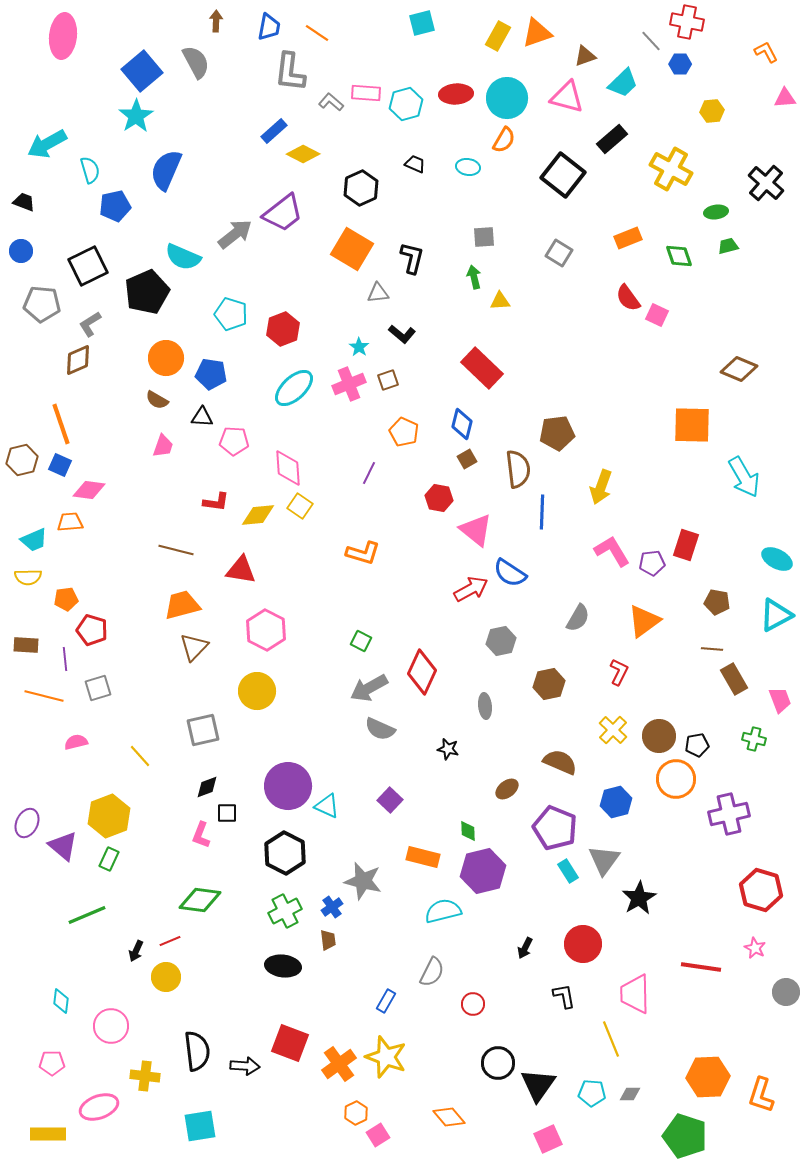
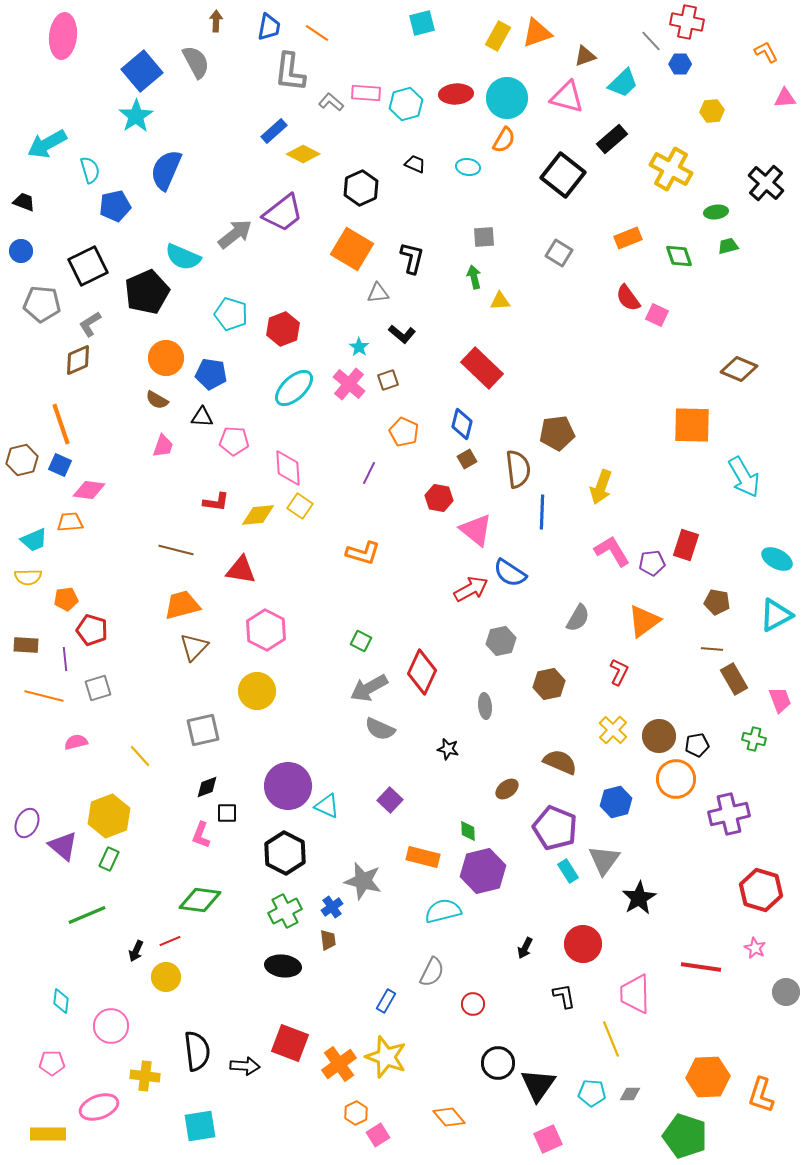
pink cross at (349, 384): rotated 28 degrees counterclockwise
